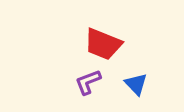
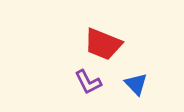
purple L-shape: rotated 96 degrees counterclockwise
